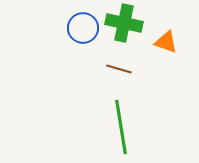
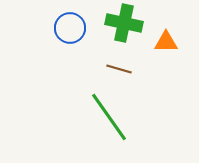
blue circle: moved 13 px left
orange triangle: rotated 20 degrees counterclockwise
green line: moved 12 px left, 10 px up; rotated 26 degrees counterclockwise
